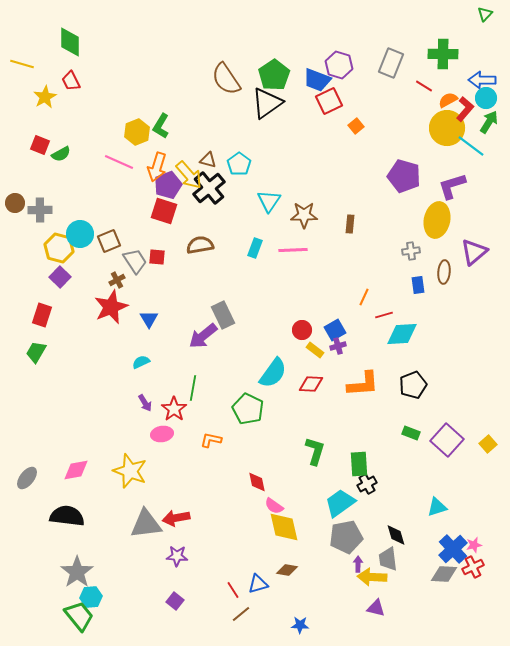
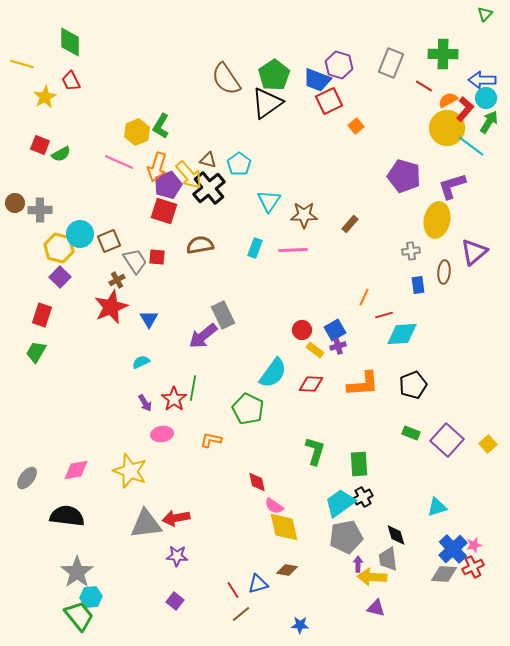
brown rectangle at (350, 224): rotated 36 degrees clockwise
red star at (174, 409): moved 10 px up
black cross at (367, 484): moved 4 px left, 13 px down
